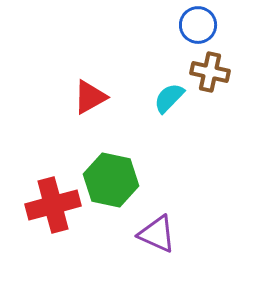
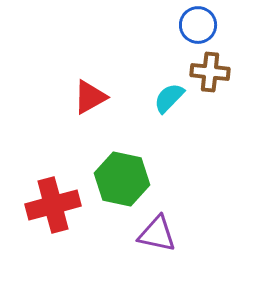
brown cross: rotated 6 degrees counterclockwise
green hexagon: moved 11 px right, 1 px up
purple triangle: rotated 12 degrees counterclockwise
